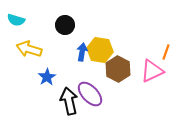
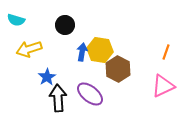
yellow arrow: rotated 35 degrees counterclockwise
pink triangle: moved 11 px right, 15 px down
purple ellipse: rotated 8 degrees counterclockwise
black arrow: moved 11 px left, 3 px up; rotated 8 degrees clockwise
